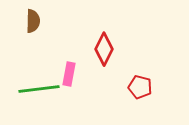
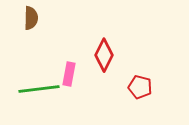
brown semicircle: moved 2 px left, 3 px up
red diamond: moved 6 px down
